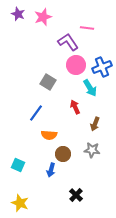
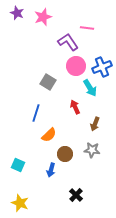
purple star: moved 1 px left, 1 px up
pink circle: moved 1 px down
blue line: rotated 18 degrees counterclockwise
orange semicircle: rotated 49 degrees counterclockwise
brown circle: moved 2 px right
